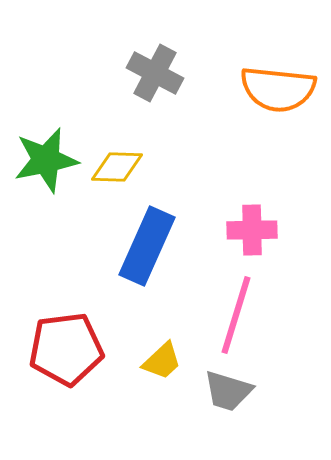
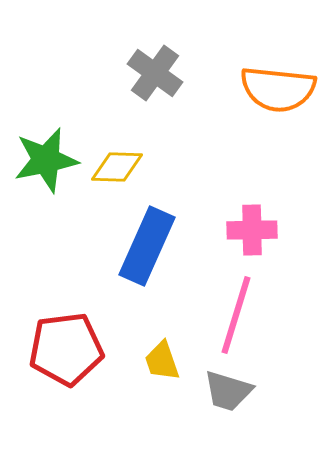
gray cross: rotated 8 degrees clockwise
yellow trapezoid: rotated 114 degrees clockwise
